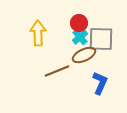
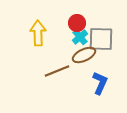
red circle: moved 2 px left
